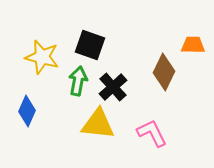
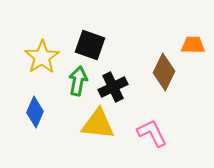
yellow star: rotated 24 degrees clockwise
black cross: rotated 16 degrees clockwise
blue diamond: moved 8 px right, 1 px down
